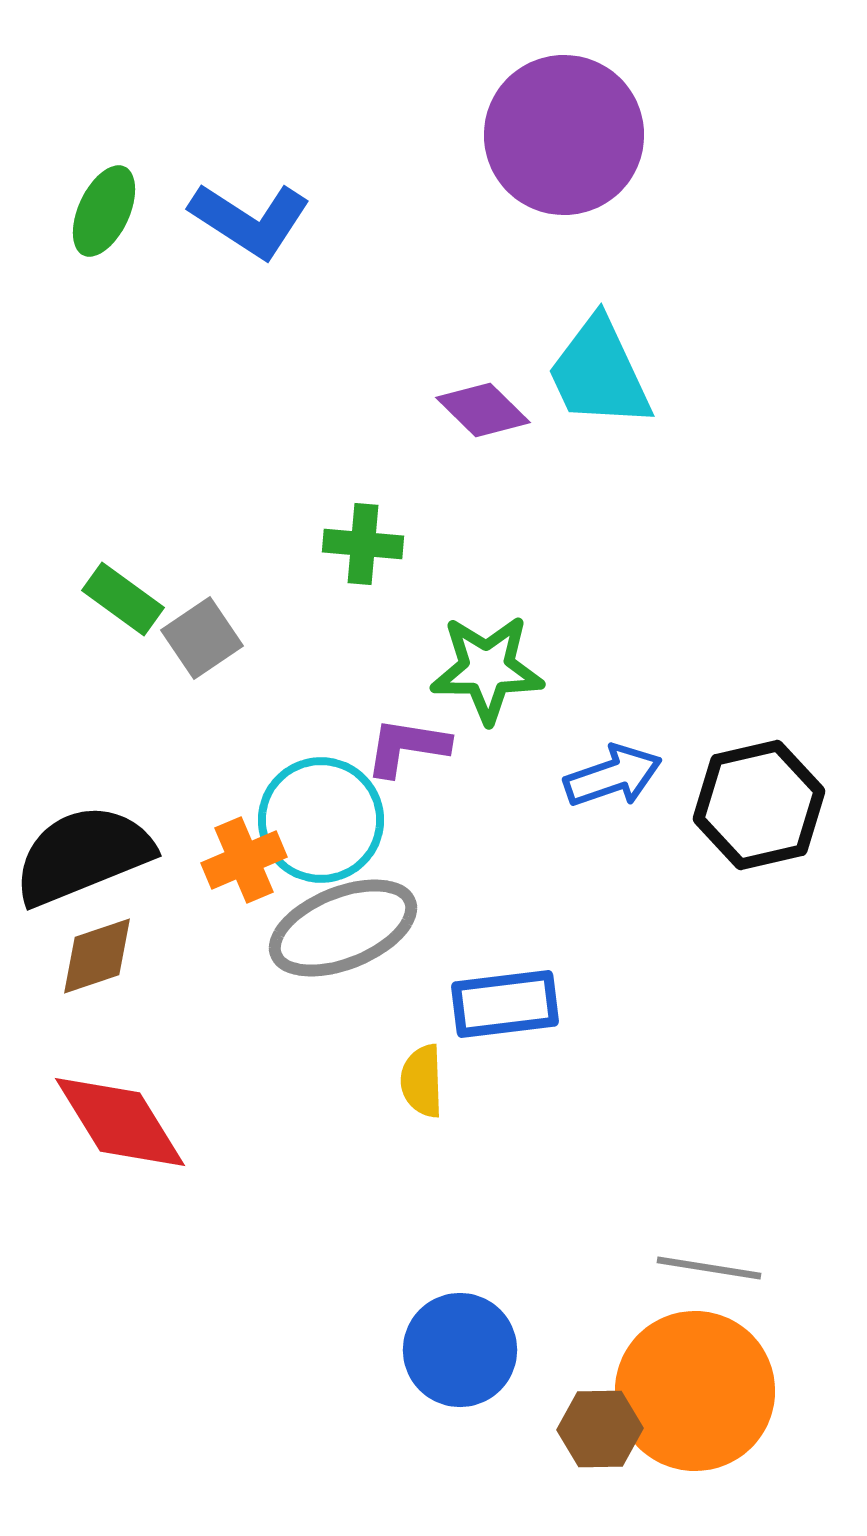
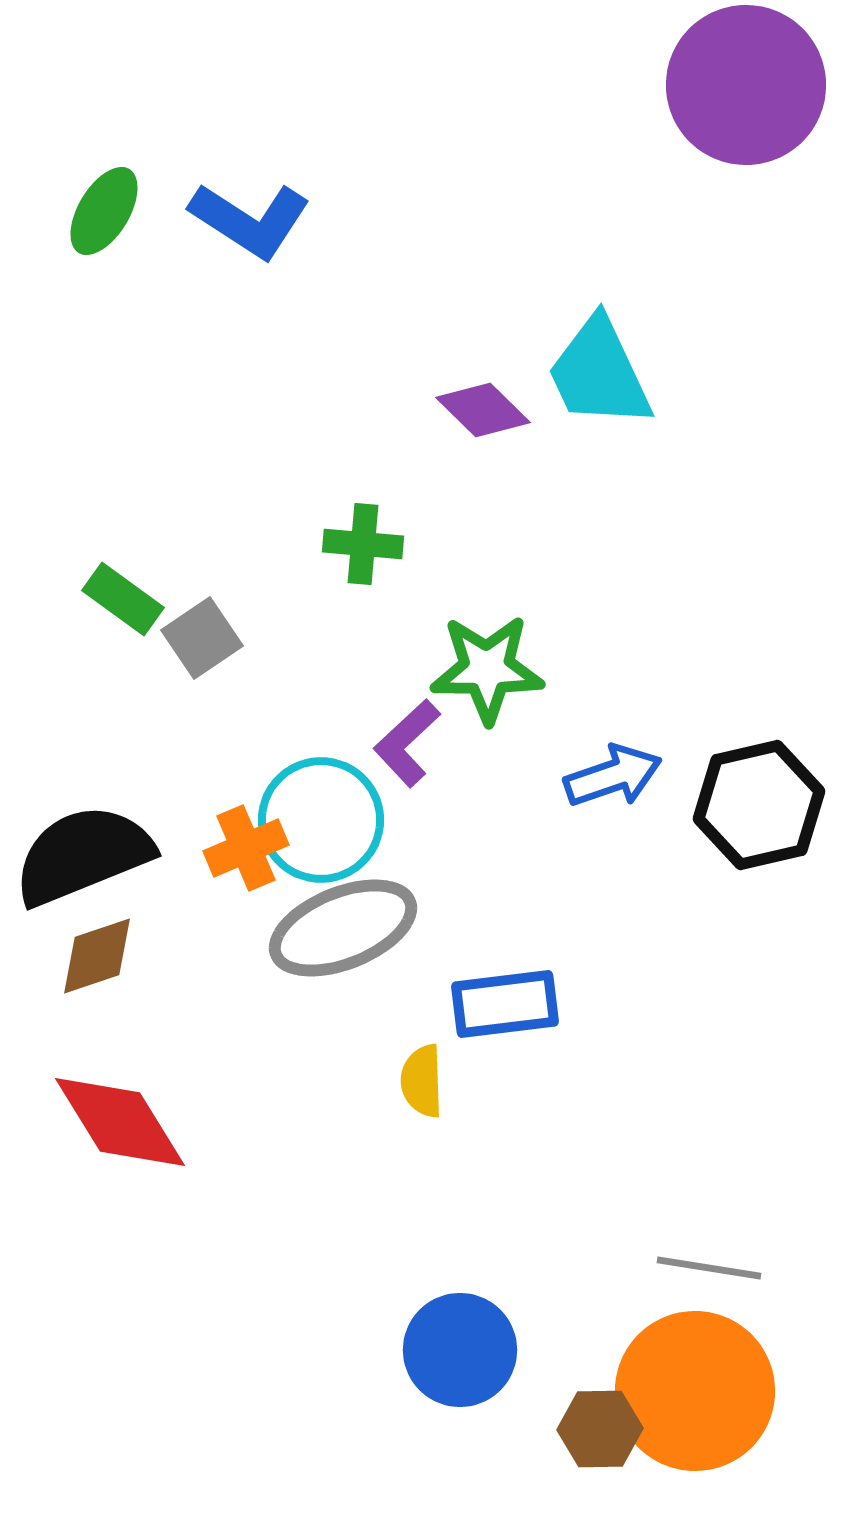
purple circle: moved 182 px right, 50 px up
green ellipse: rotated 6 degrees clockwise
purple L-shape: moved 4 px up; rotated 52 degrees counterclockwise
orange cross: moved 2 px right, 12 px up
